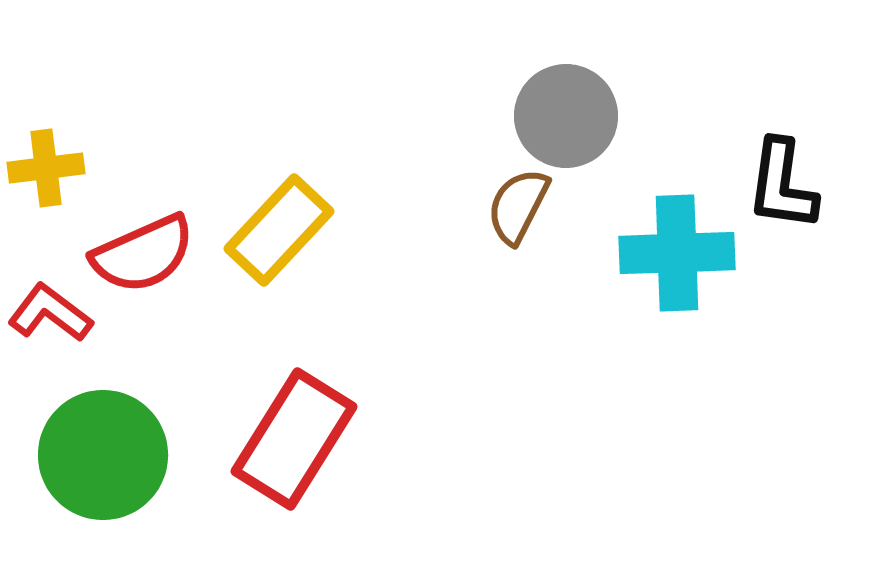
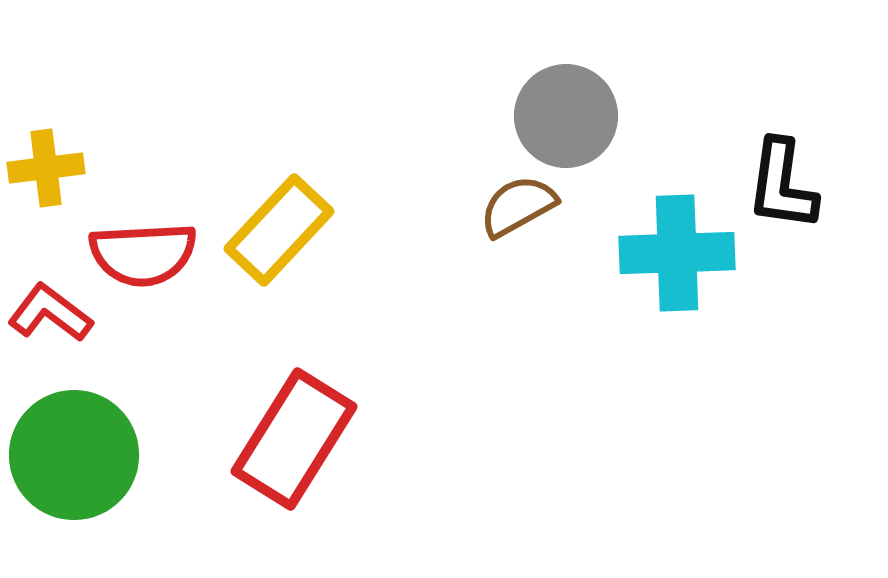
brown semicircle: rotated 34 degrees clockwise
red semicircle: rotated 21 degrees clockwise
green circle: moved 29 px left
